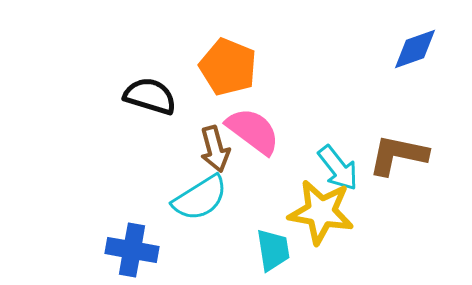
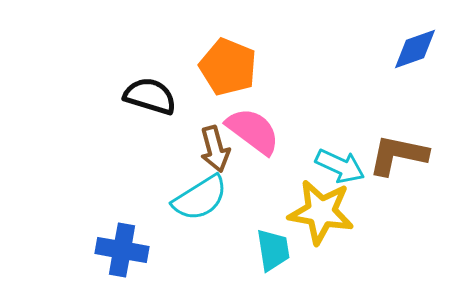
cyan arrow: moved 2 px right, 2 px up; rotated 27 degrees counterclockwise
blue cross: moved 10 px left
